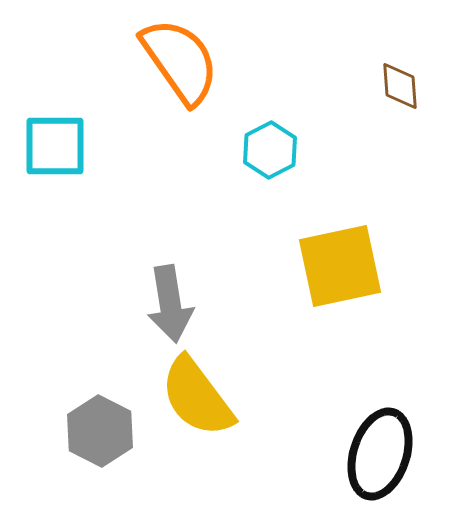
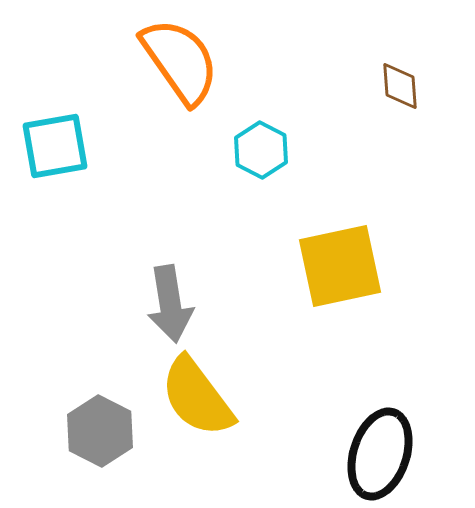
cyan square: rotated 10 degrees counterclockwise
cyan hexagon: moved 9 px left; rotated 6 degrees counterclockwise
